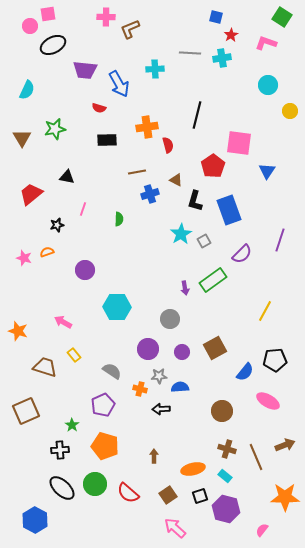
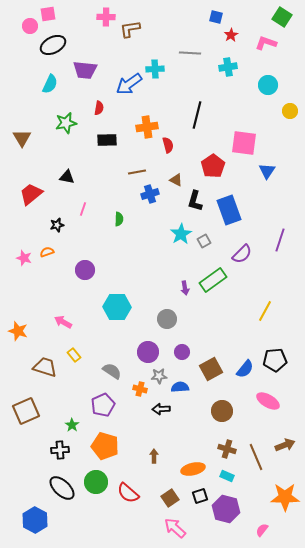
brown L-shape at (130, 29): rotated 15 degrees clockwise
cyan cross at (222, 58): moved 6 px right, 9 px down
blue arrow at (119, 84): moved 10 px right; rotated 84 degrees clockwise
cyan semicircle at (27, 90): moved 23 px right, 6 px up
red semicircle at (99, 108): rotated 96 degrees counterclockwise
green star at (55, 129): moved 11 px right, 6 px up
pink square at (239, 143): moved 5 px right
gray circle at (170, 319): moved 3 px left
brown square at (215, 348): moved 4 px left, 21 px down
purple circle at (148, 349): moved 3 px down
blue semicircle at (245, 372): moved 3 px up
cyan rectangle at (225, 476): moved 2 px right; rotated 16 degrees counterclockwise
green circle at (95, 484): moved 1 px right, 2 px up
brown square at (168, 495): moved 2 px right, 3 px down
